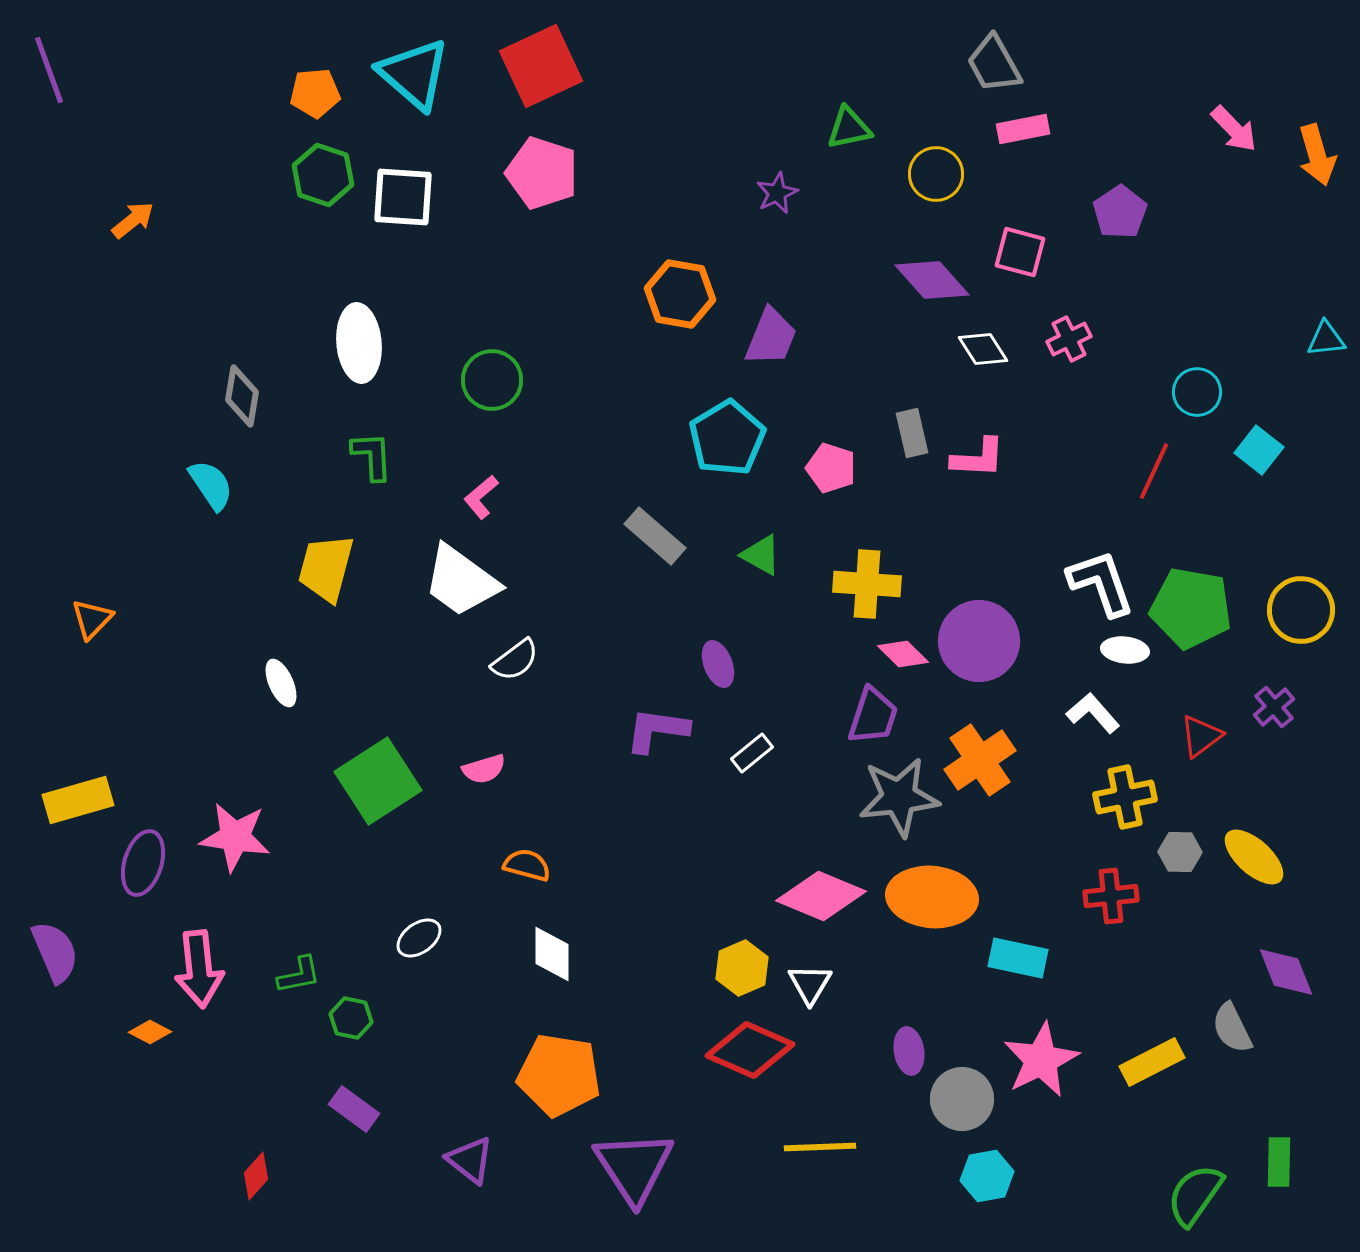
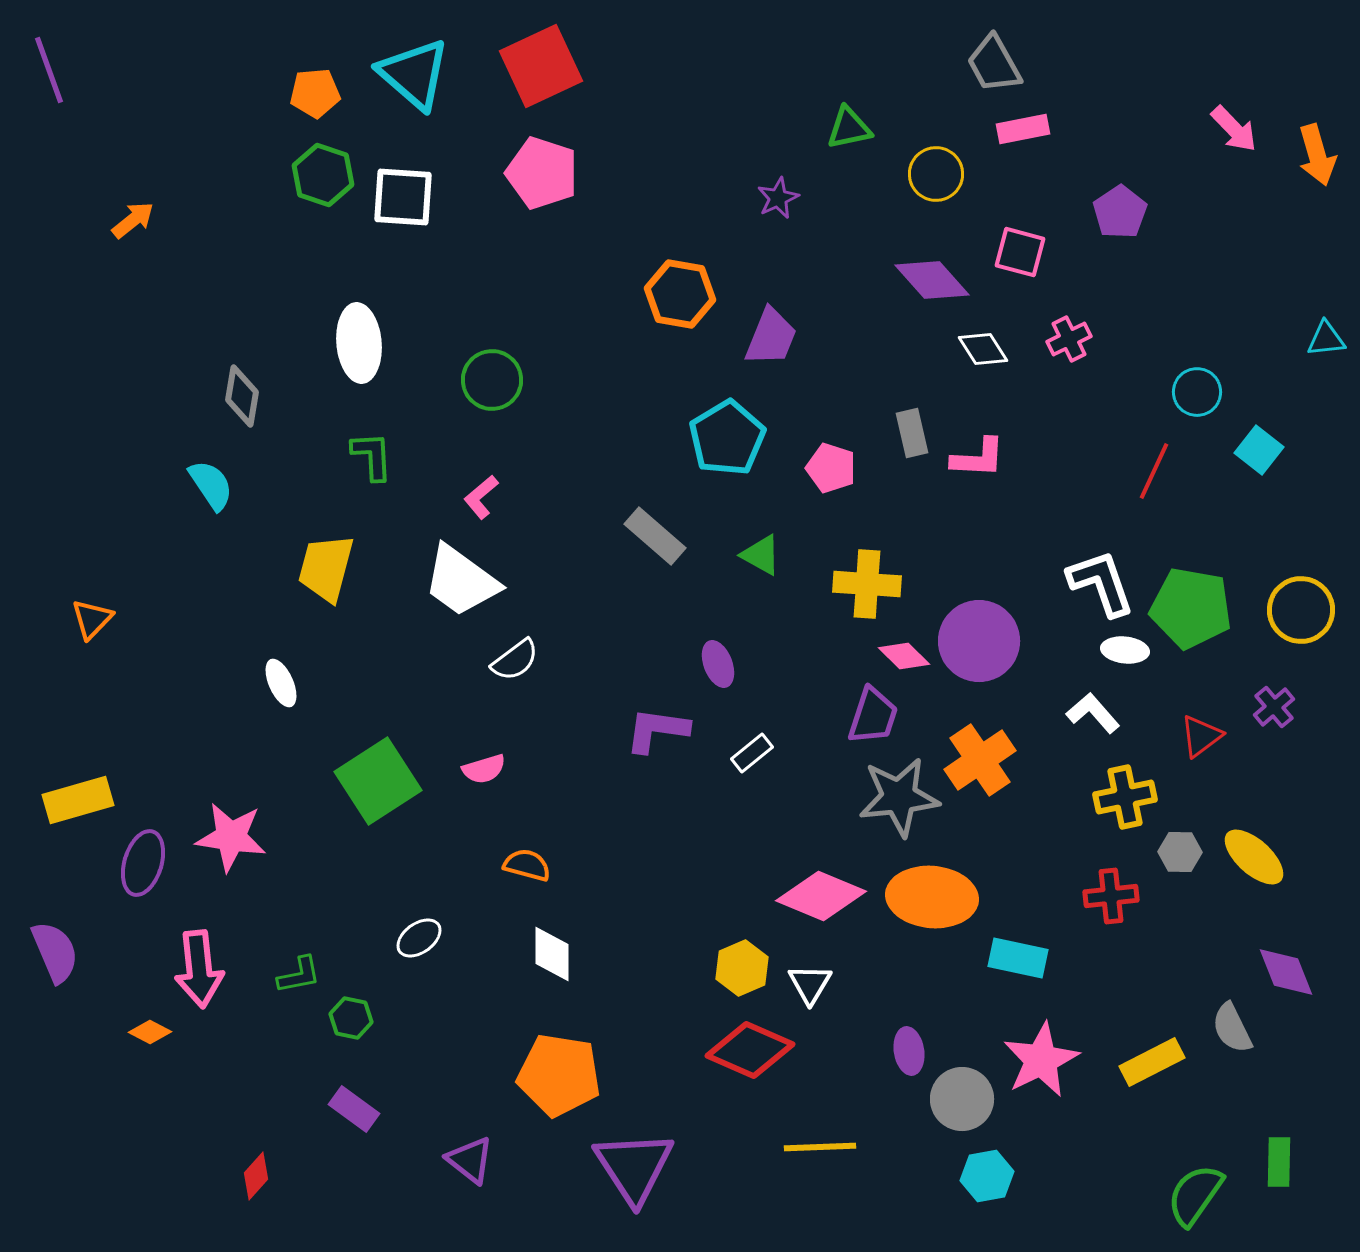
purple star at (777, 193): moved 1 px right, 5 px down
pink diamond at (903, 654): moved 1 px right, 2 px down
pink star at (235, 837): moved 4 px left
